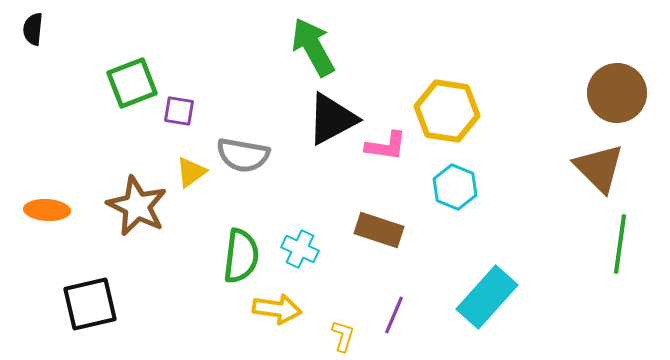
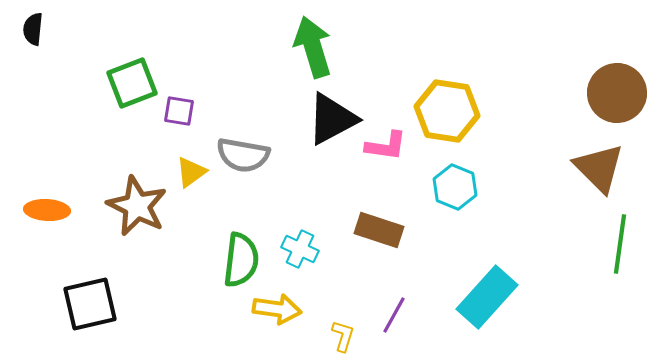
green arrow: rotated 12 degrees clockwise
green semicircle: moved 4 px down
purple line: rotated 6 degrees clockwise
